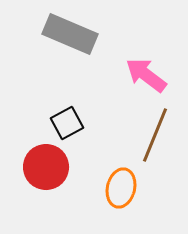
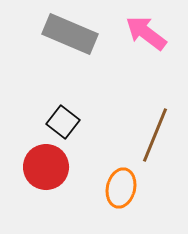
pink arrow: moved 42 px up
black square: moved 4 px left, 1 px up; rotated 24 degrees counterclockwise
